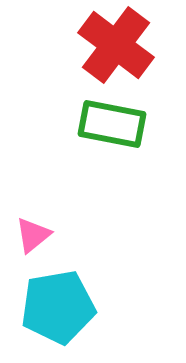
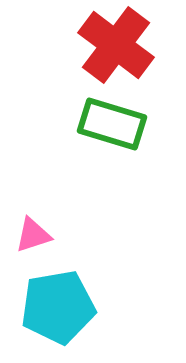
green rectangle: rotated 6 degrees clockwise
pink triangle: rotated 21 degrees clockwise
